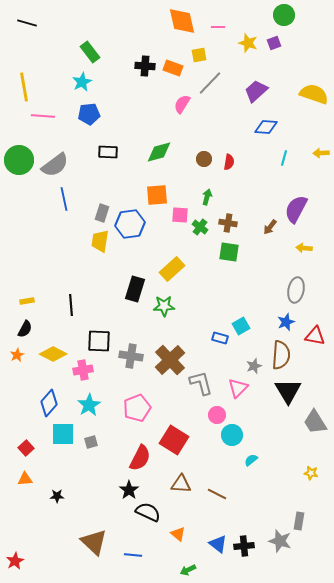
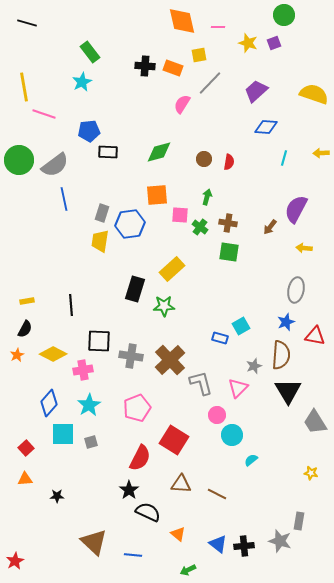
blue pentagon at (89, 114): moved 17 px down
pink line at (43, 116): moved 1 px right, 2 px up; rotated 15 degrees clockwise
